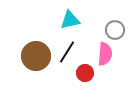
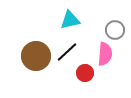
black line: rotated 15 degrees clockwise
